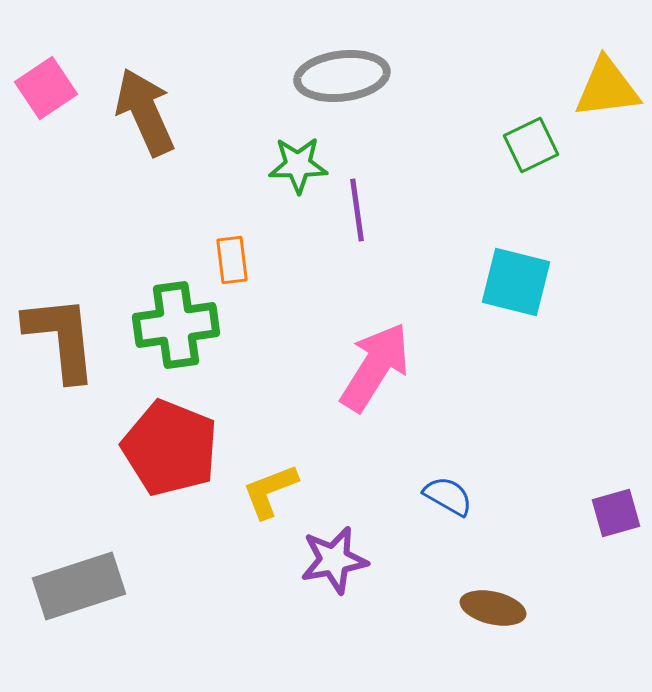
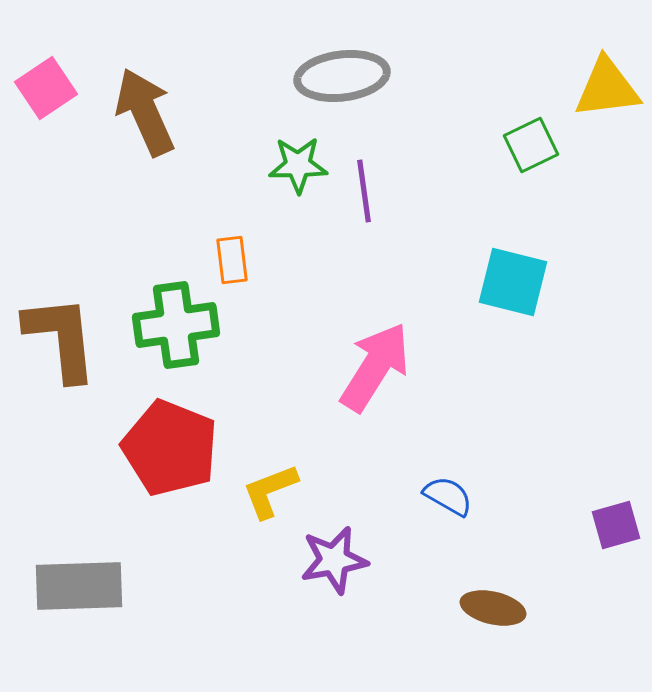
purple line: moved 7 px right, 19 px up
cyan square: moved 3 px left
purple square: moved 12 px down
gray rectangle: rotated 16 degrees clockwise
